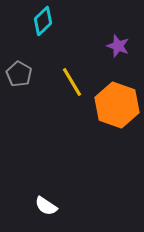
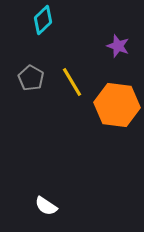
cyan diamond: moved 1 px up
gray pentagon: moved 12 px right, 4 px down
orange hexagon: rotated 12 degrees counterclockwise
